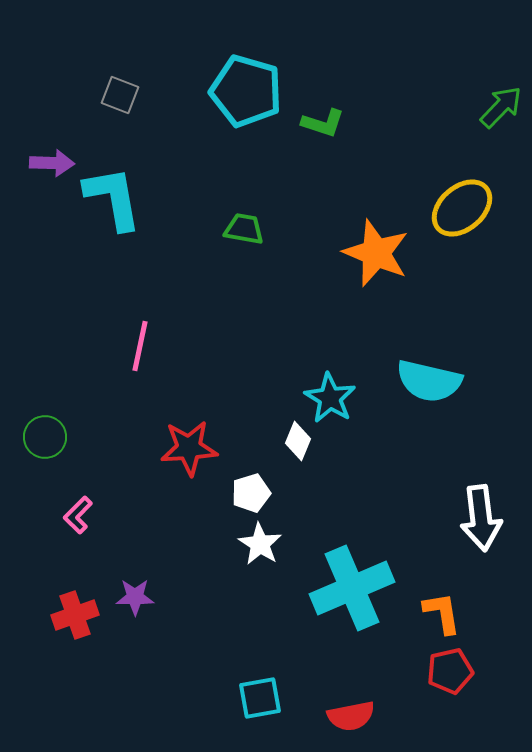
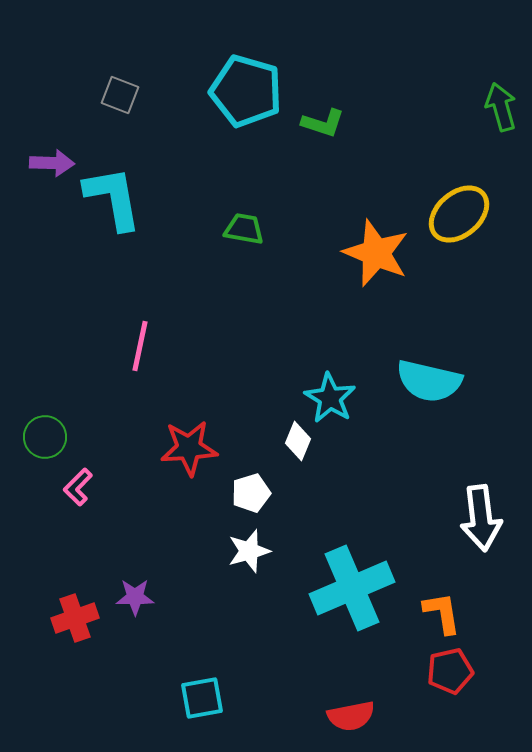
green arrow: rotated 60 degrees counterclockwise
yellow ellipse: moved 3 px left, 6 px down
pink L-shape: moved 28 px up
white star: moved 11 px left, 7 px down; rotated 24 degrees clockwise
red cross: moved 3 px down
cyan square: moved 58 px left
